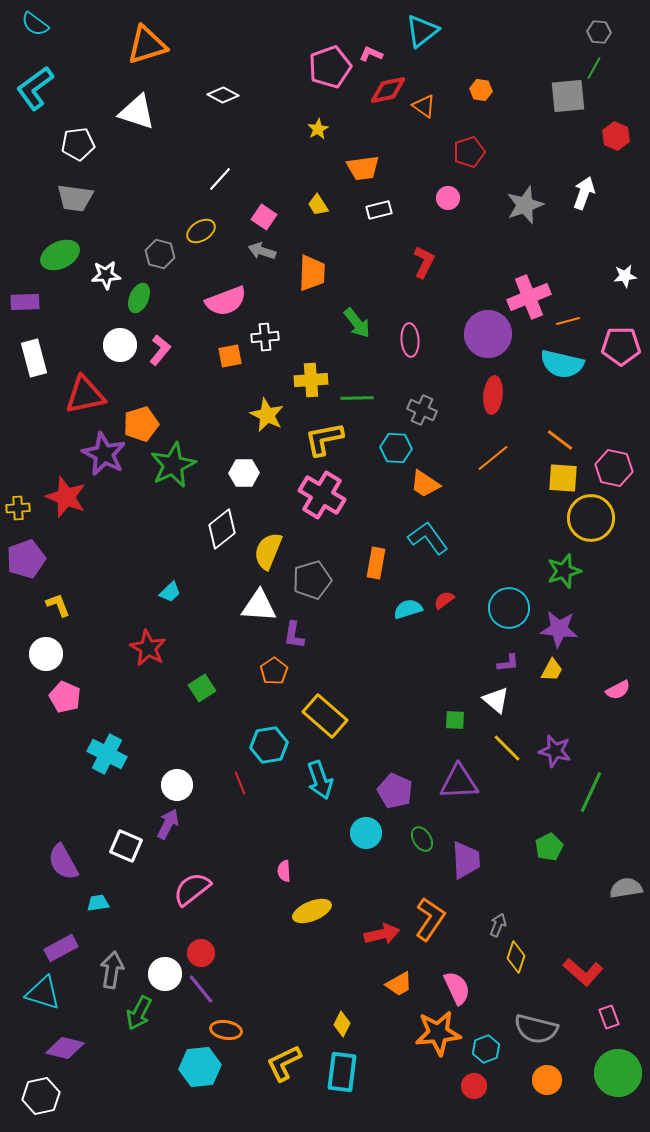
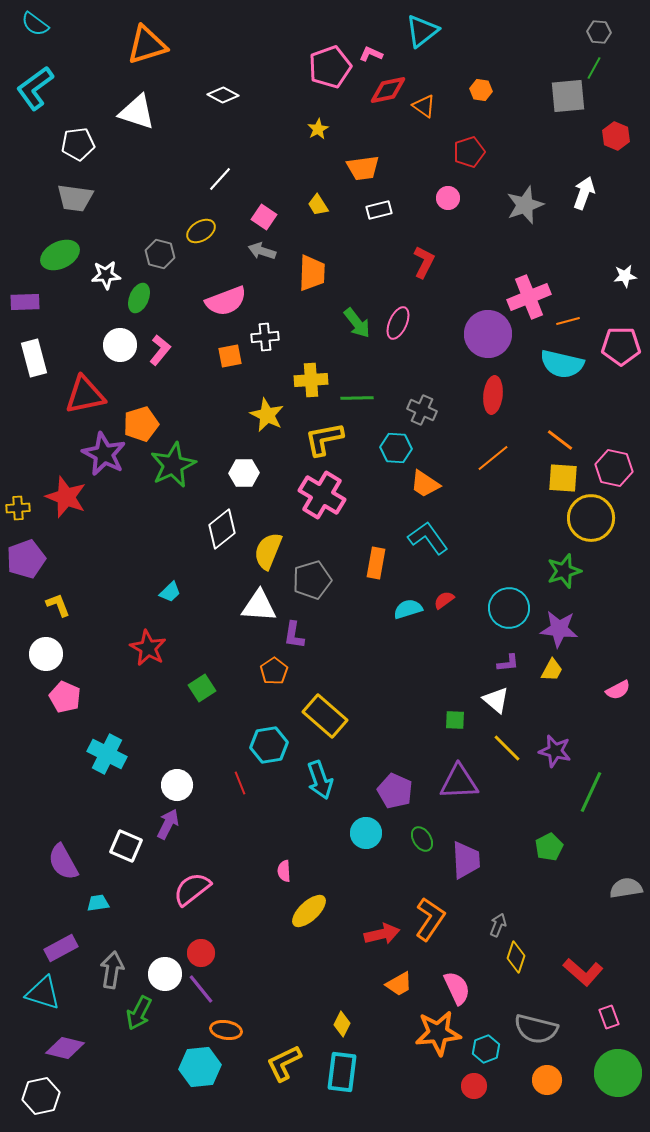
pink ellipse at (410, 340): moved 12 px left, 17 px up; rotated 28 degrees clockwise
yellow ellipse at (312, 911): moved 3 px left; rotated 21 degrees counterclockwise
